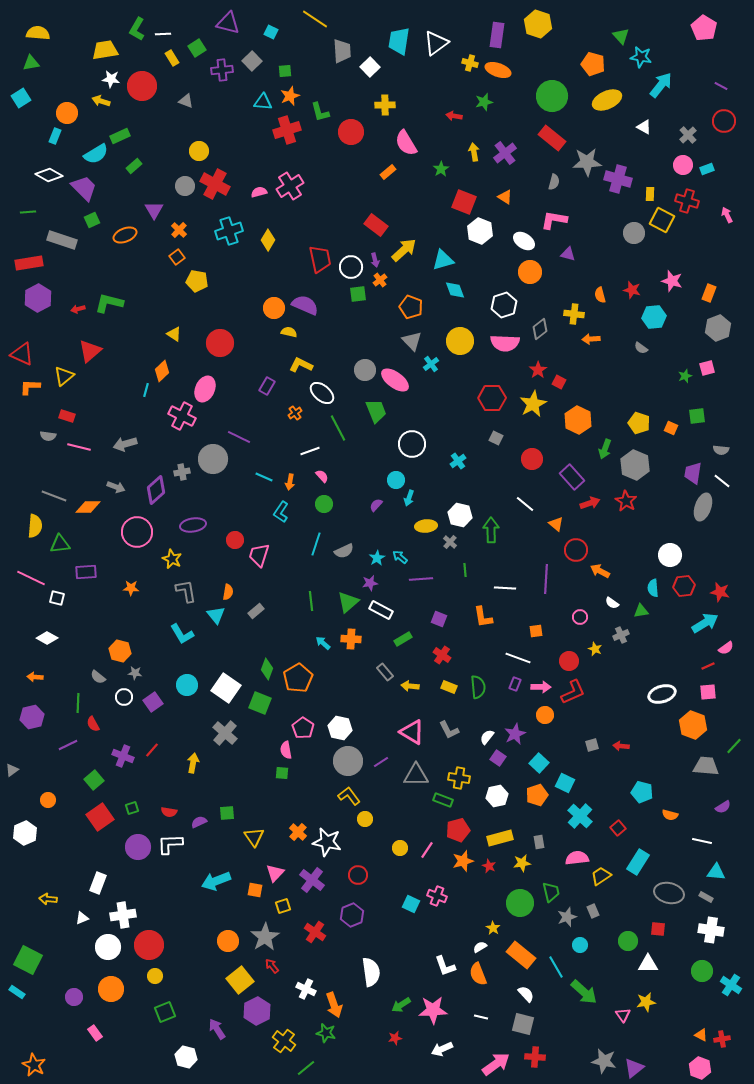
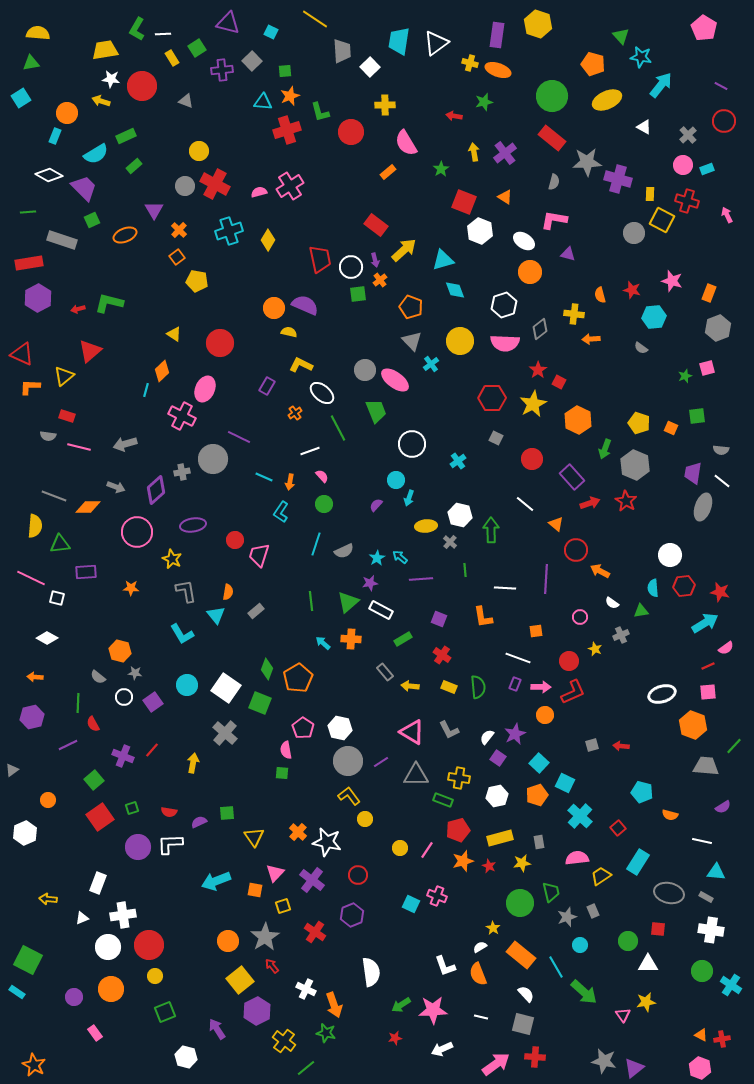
green rectangle at (120, 136): moved 6 px right
